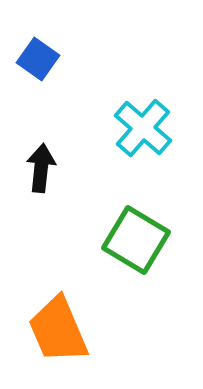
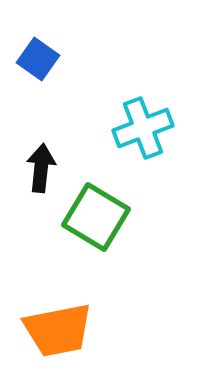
cyan cross: rotated 28 degrees clockwise
green square: moved 40 px left, 23 px up
orange trapezoid: rotated 78 degrees counterclockwise
